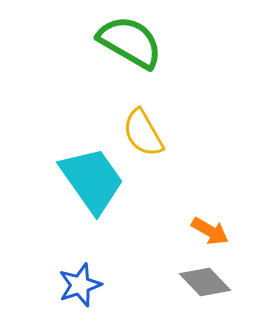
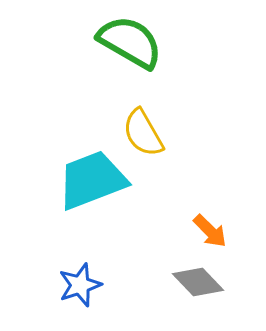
cyan trapezoid: rotated 76 degrees counterclockwise
orange arrow: rotated 15 degrees clockwise
gray diamond: moved 7 px left
